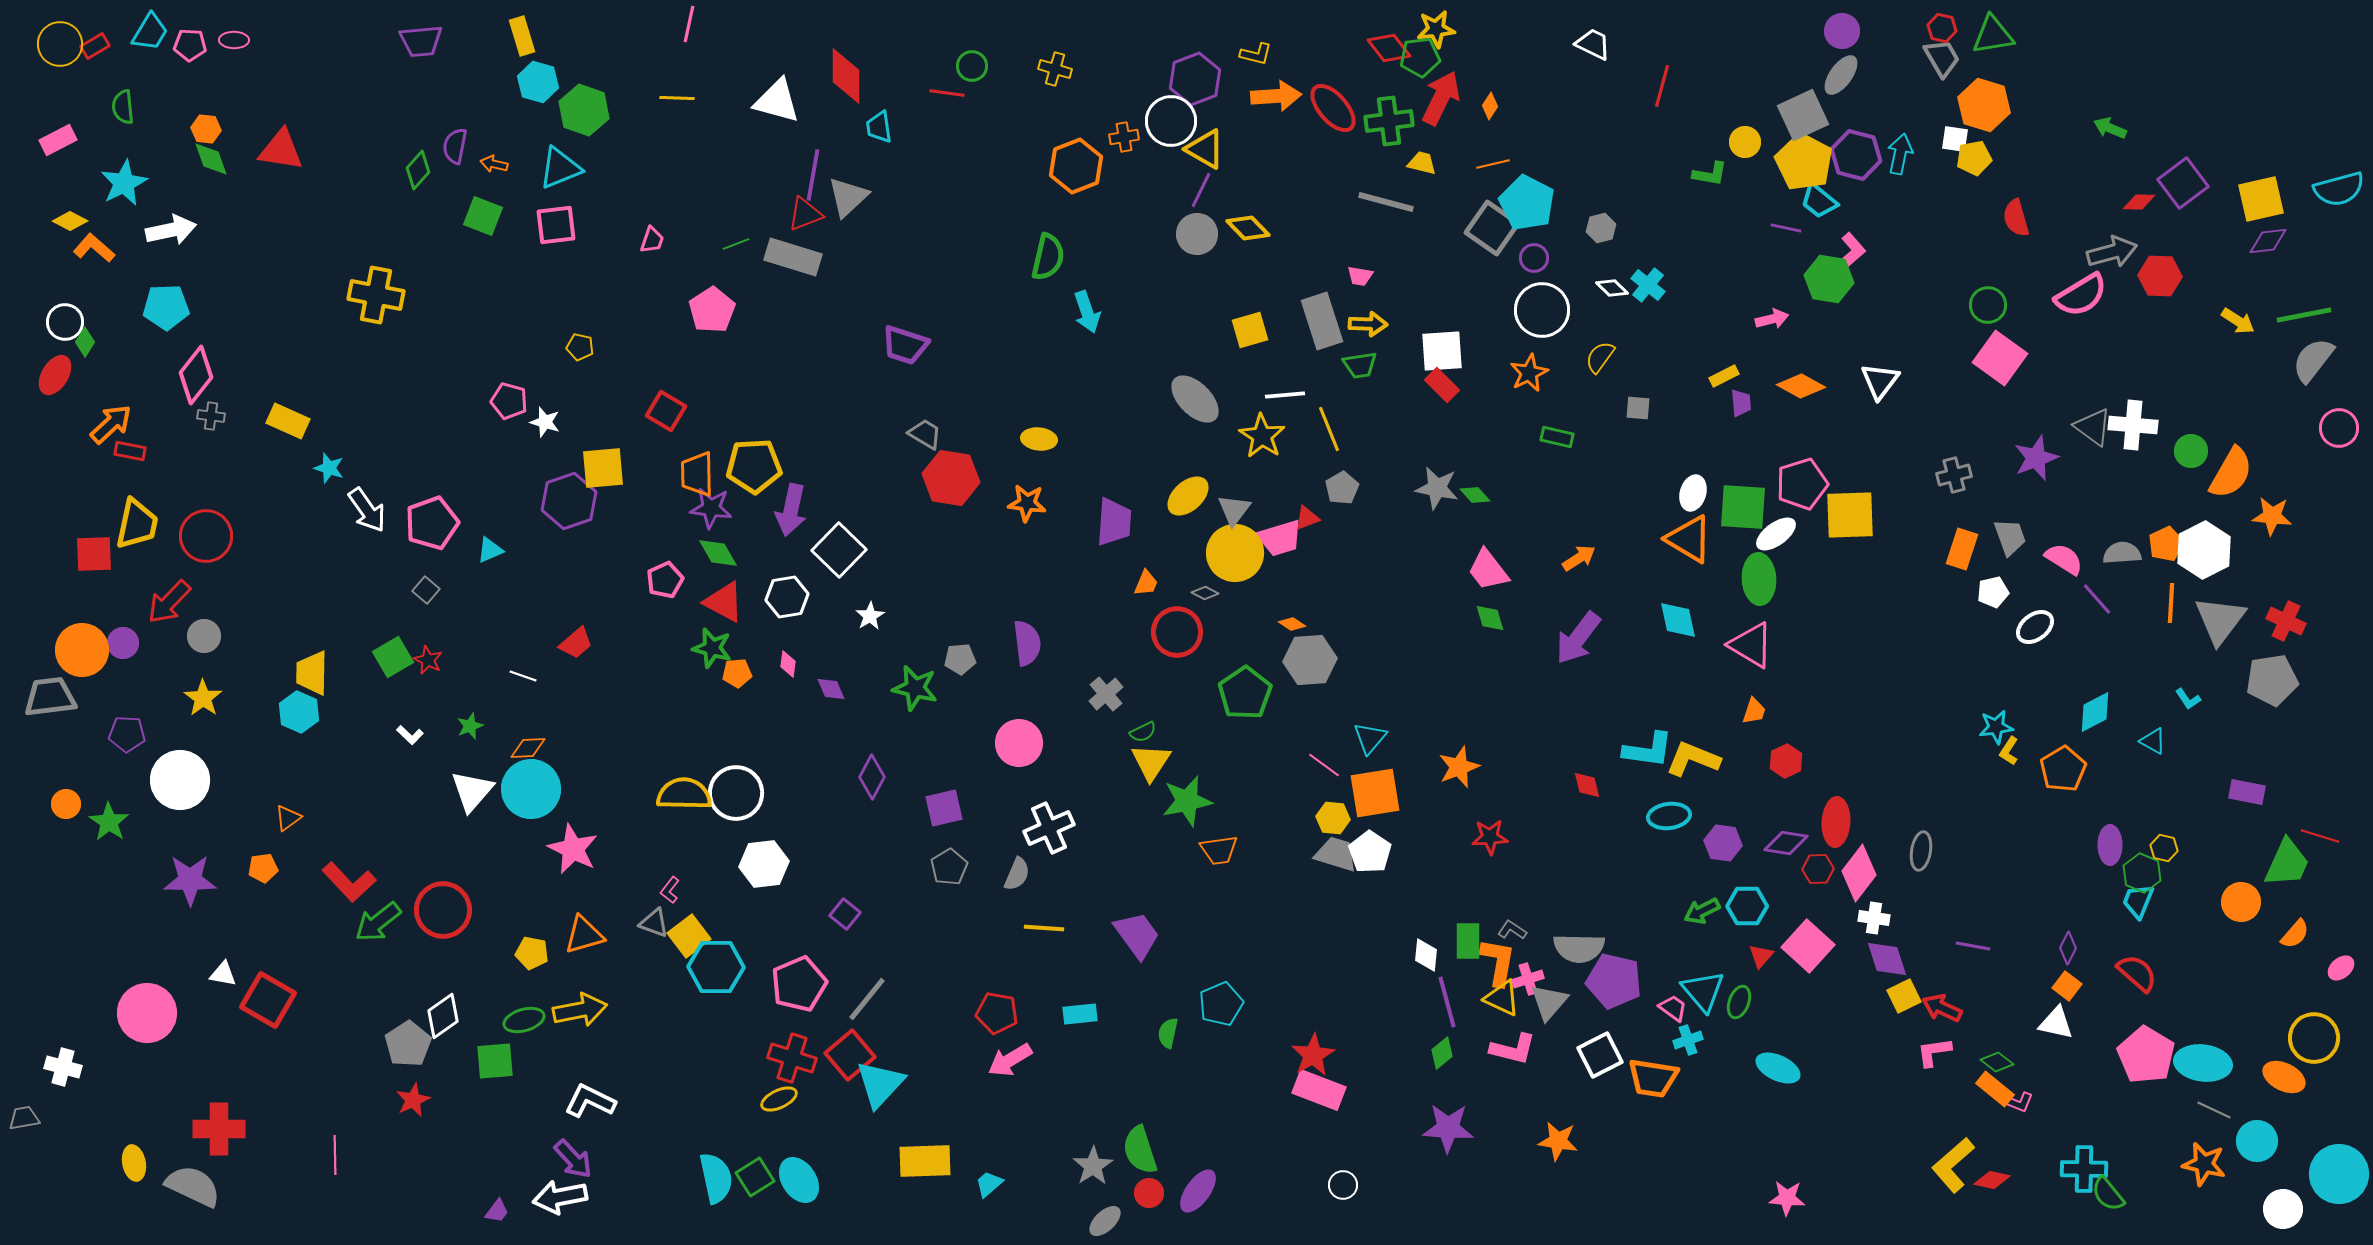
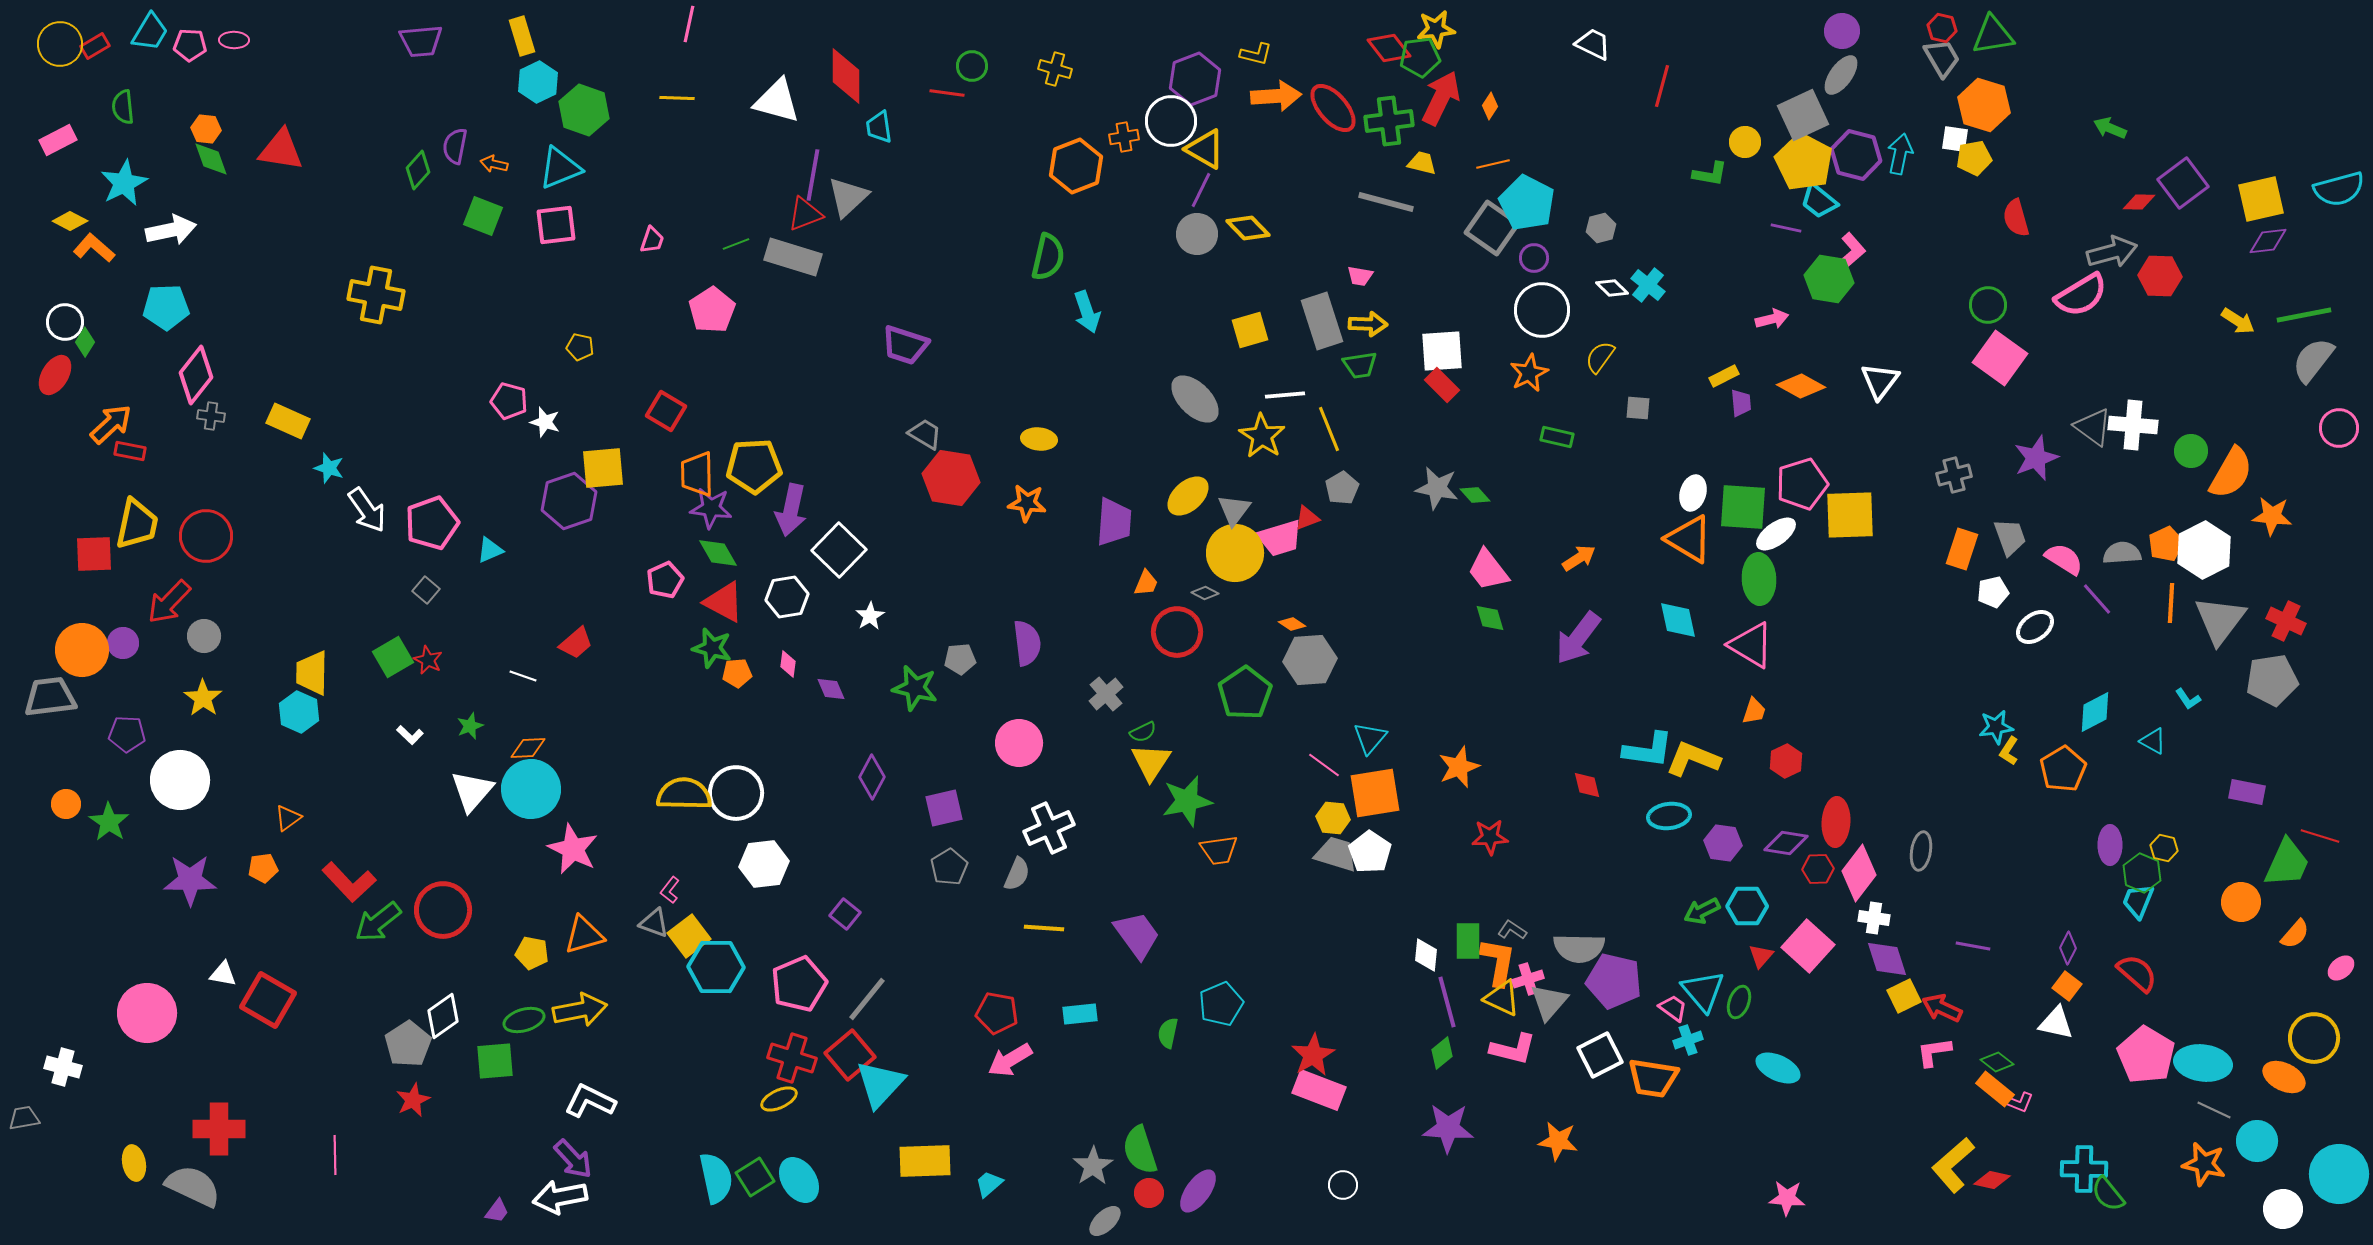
cyan hexagon at (538, 82): rotated 18 degrees clockwise
